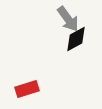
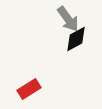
red rectangle: moved 2 px right; rotated 15 degrees counterclockwise
